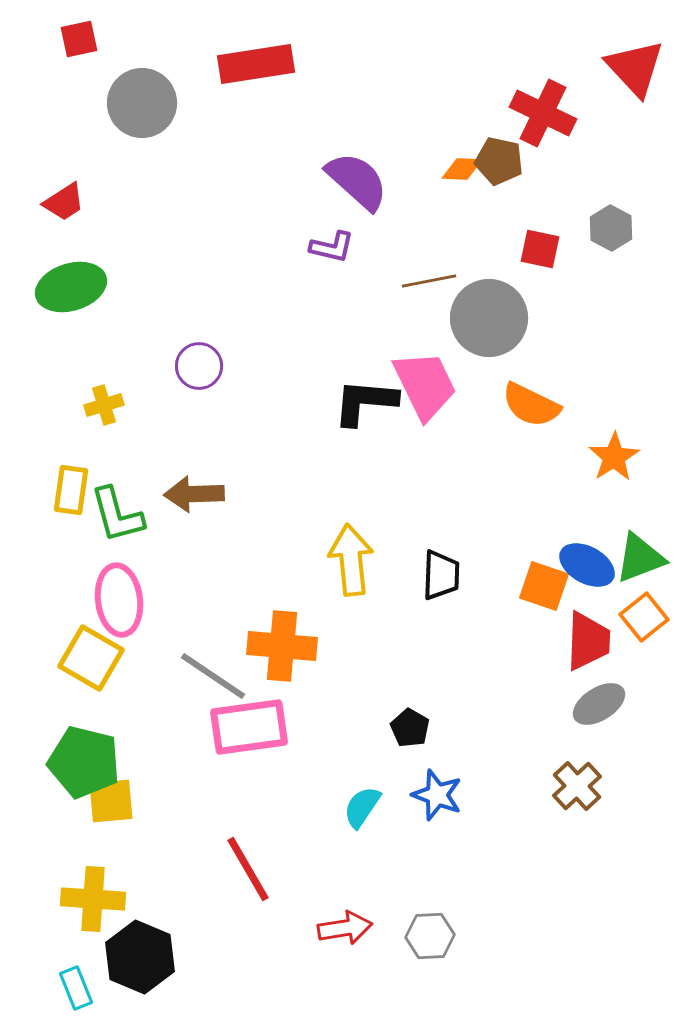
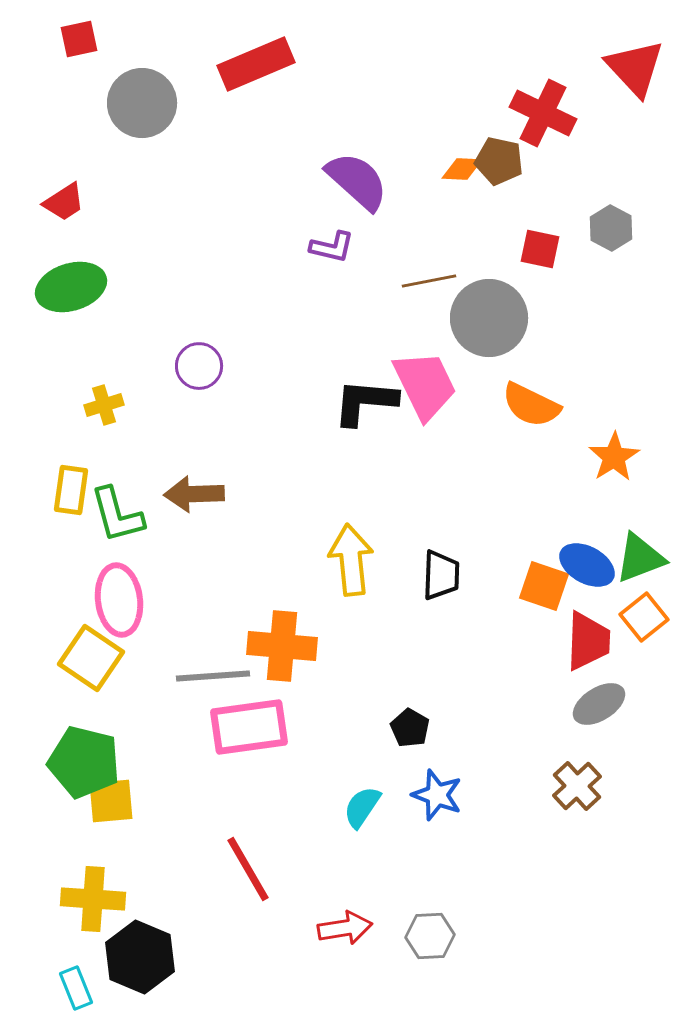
red rectangle at (256, 64): rotated 14 degrees counterclockwise
yellow square at (91, 658): rotated 4 degrees clockwise
gray line at (213, 676): rotated 38 degrees counterclockwise
